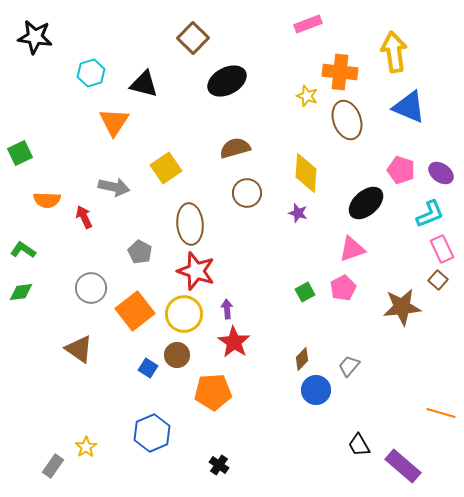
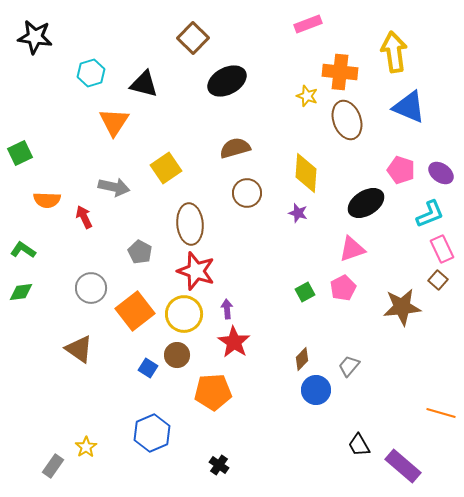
black ellipse at (366, 203): rotated 9 degrees clockwise
